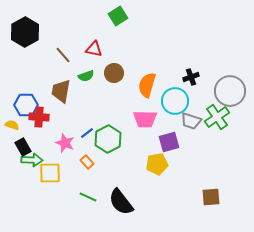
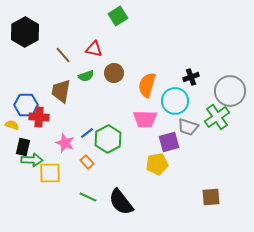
gray trapezoid: moved 3 px left, 6 px down
black rectangle: rotated 42 degrees clockwise
